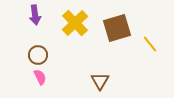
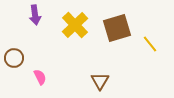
yellow cross: moved 2 px down
brown circle: moved 24 px left, 3 px down
